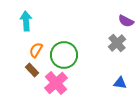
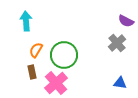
brown rectangle: moved 2 px down; rotated 32 degrees clockwise
